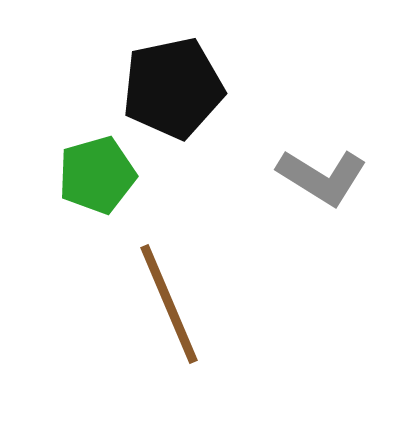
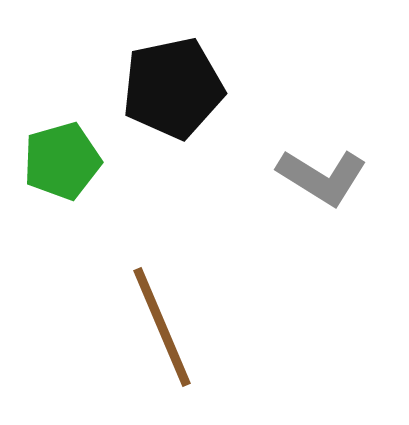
green pentagon: moved 35 px left, 14 px up
brown line: moved 7 px left, 23 px down
